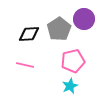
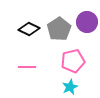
purple circle: moved 3 px right, 3 px down
black diamond: moved 5 px up; rotated 30 degrees clockwise
pink line: moved 2 px right, 2 px down; rotated 12 degrees counterclockwise
cyan star: moved 1 px down
